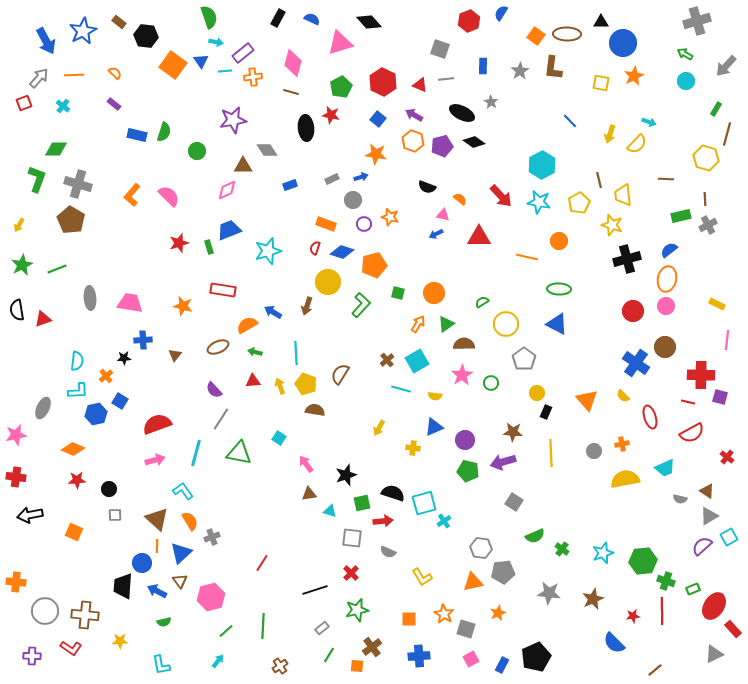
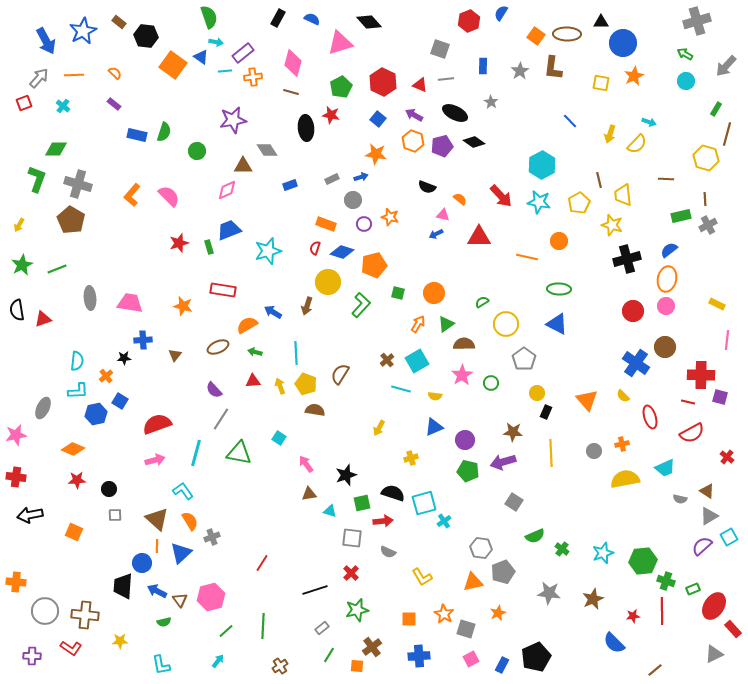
blue triangle at (201, 61): moved 4 px up; rotated 21 degrees counterclockwise
black ellipse at (462, 113): moved 7 px left
yellow cross at (413, 448): moved 2 px left, 10 px down; rotated 24 degrees counterclockwise
gray pentagon at (503, 572): rotated 15 degrees counterclockwise
brown triangle at (180, 581): moved 19 px down
